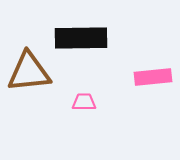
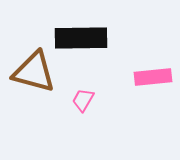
brown triangle: moved 5 px right; rotated 21 degrees clockwise
pink trapezoid: moved 1 px left, 2 px up; rotated 60 degrees counterclockwise
